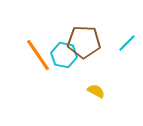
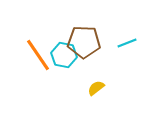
cyan line: rotated 24 degrees clockwise
yellow semicircle: moved 3 px up; rotated 66 degrees counterclockwise
